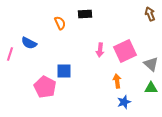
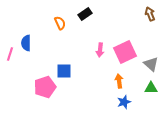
black rectangle: rotated 32 degrees counterclockwise
blue semicircle: moved 3 px left; rotated 63 degrees clockwise
pink square: moved 1 px down
orange arrow: moved 2 px right
pink pentagon: rotated 25 degrees clockwise
